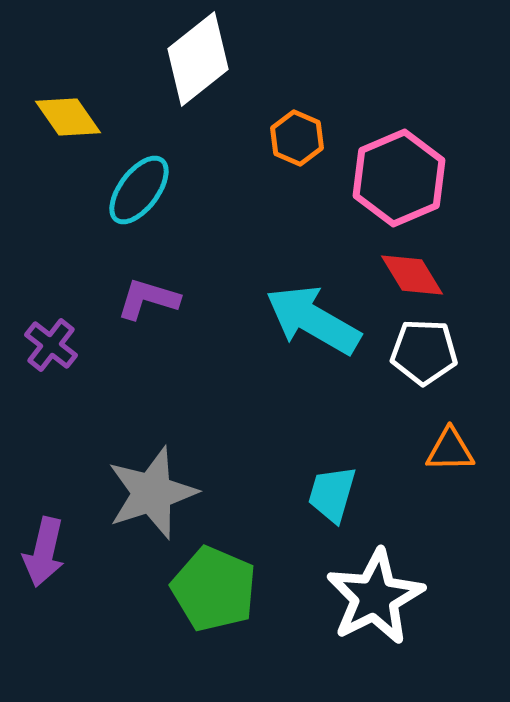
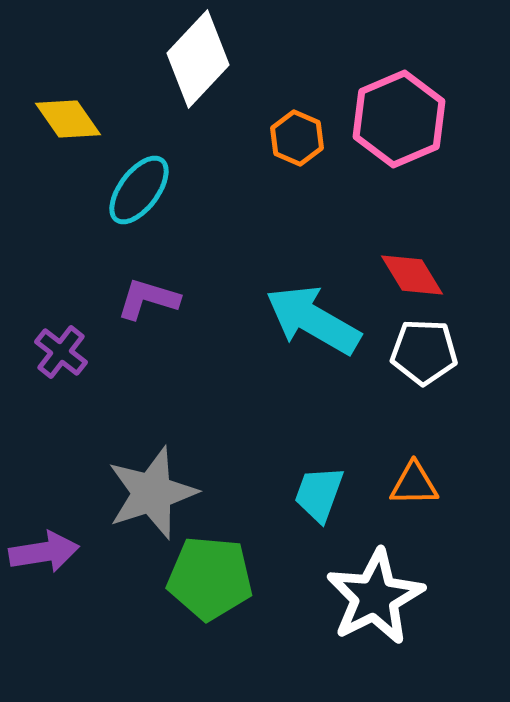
white diamond: rotated 8 degrees counterclockwise
yellow diamond: moved 2 px down
pink hexagon: moved 59 px up
purple cross: moved 10 px right, 7 px down
orange triangle: moved 36 px left, 34 px down
cyan trapezoid: moved 13 px left; rotated 4 degrees clockwise
purple arrow: rotated 112 degrees counterclockwise
green pentagon: moved 4 px left, 11 px up; rotated 18 degrees counterclockwise
